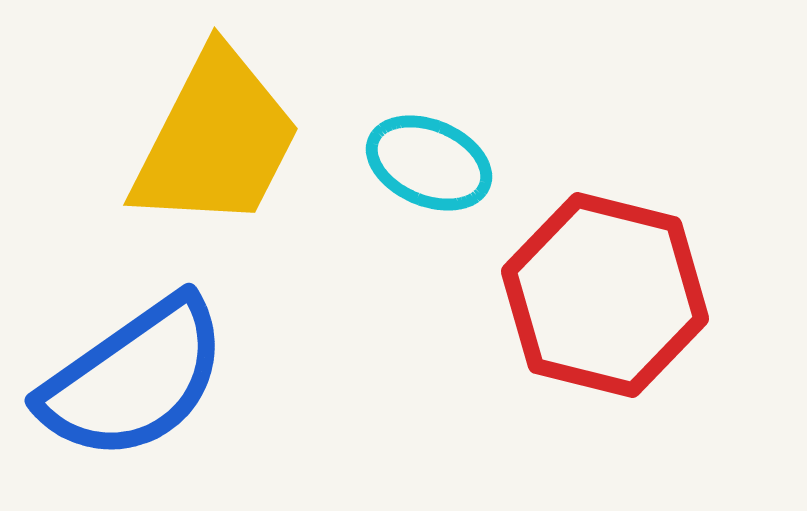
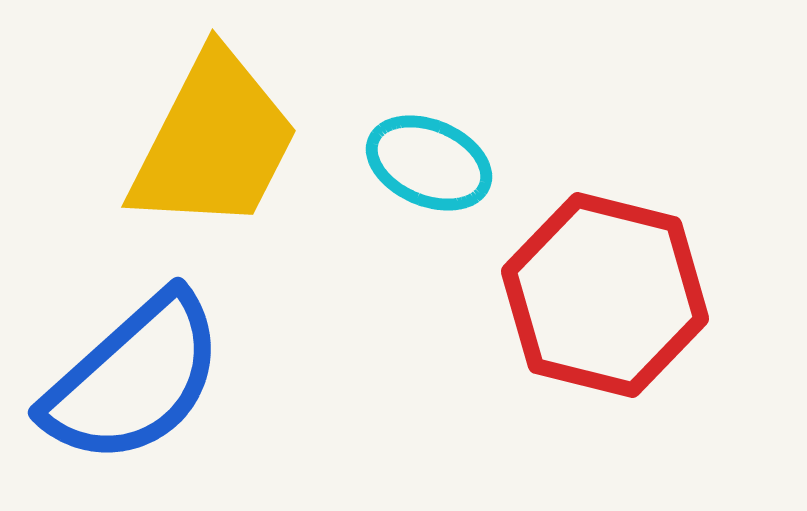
yellow trapezoid: moved 2 px left, 2 px down
blue semicircle: rotated 7 degrees counterclockwise
